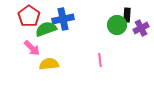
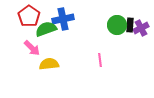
black rectangle: moved 3 px right, 10 px down
